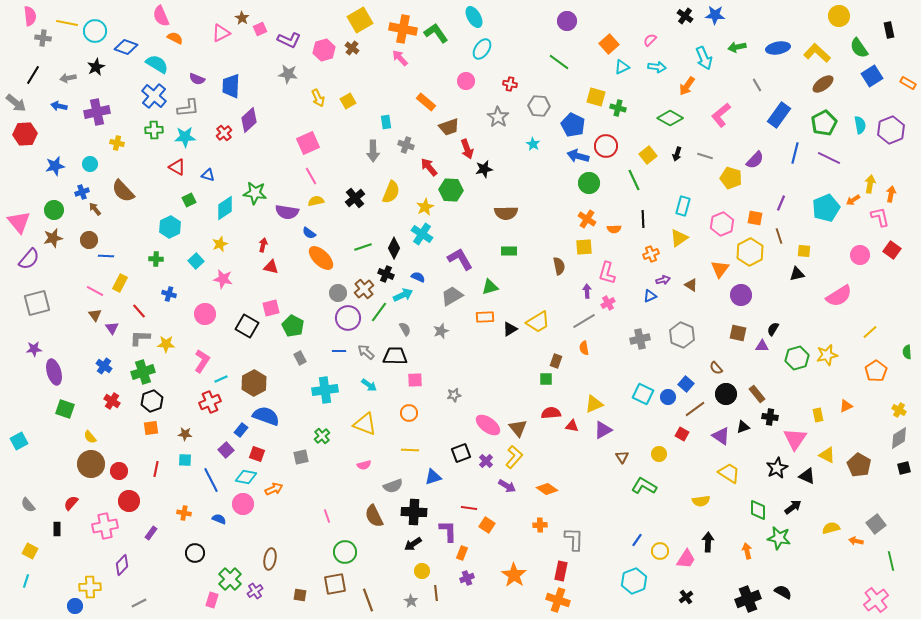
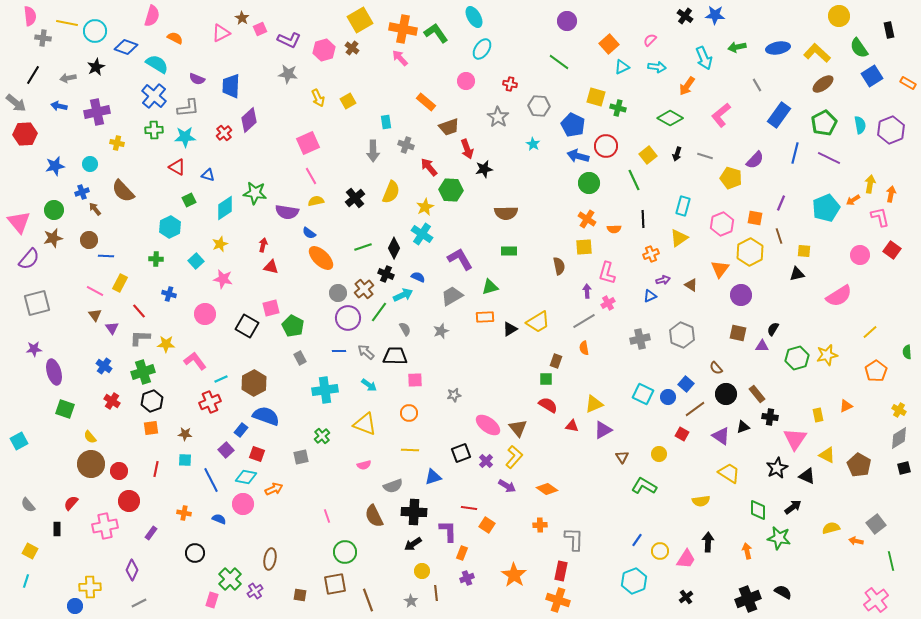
pink semicircle at (161, 16): moved 9 px left; rotated 140 degrees counterclockwise
pink L-shape at (202, 361): moved 7 px left; rotated 70 degrees counterclockwise
red semicircle at (551, 413): moved 3 px left, 8 px up; rotated 36 degrees clockwise
purple diamond at (122, 565): moved 10 px right, 5 px down; rotated 20 degrees counterclockwise
